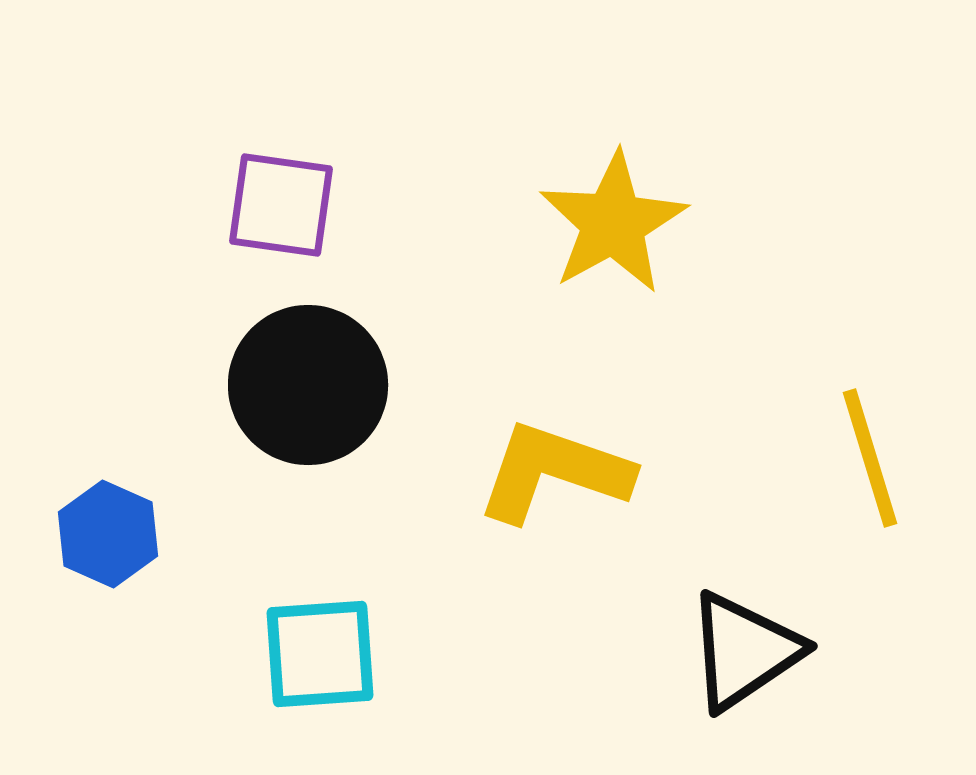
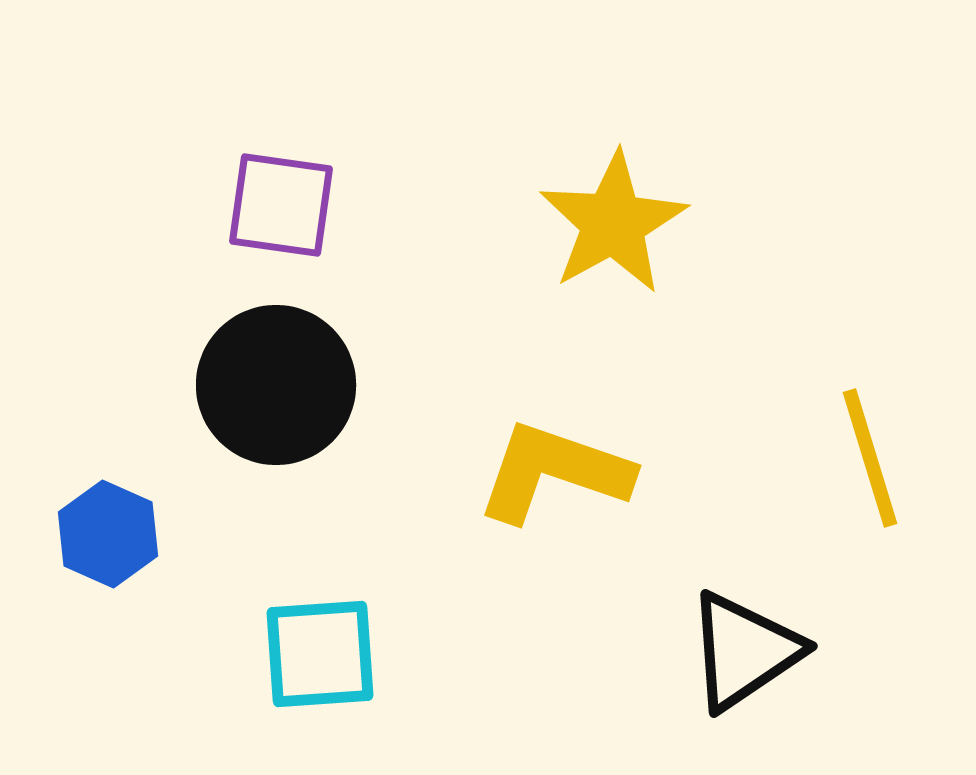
black circle: moved 32 px left
